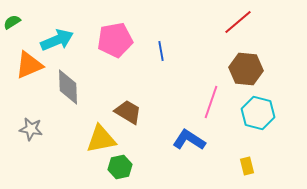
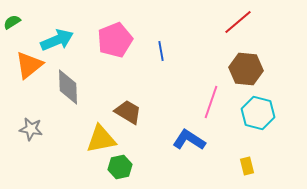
pink pentagon: rotated 12 degrees counterclockwise
orange triangle: rotated 16 degrees counterclockwise
